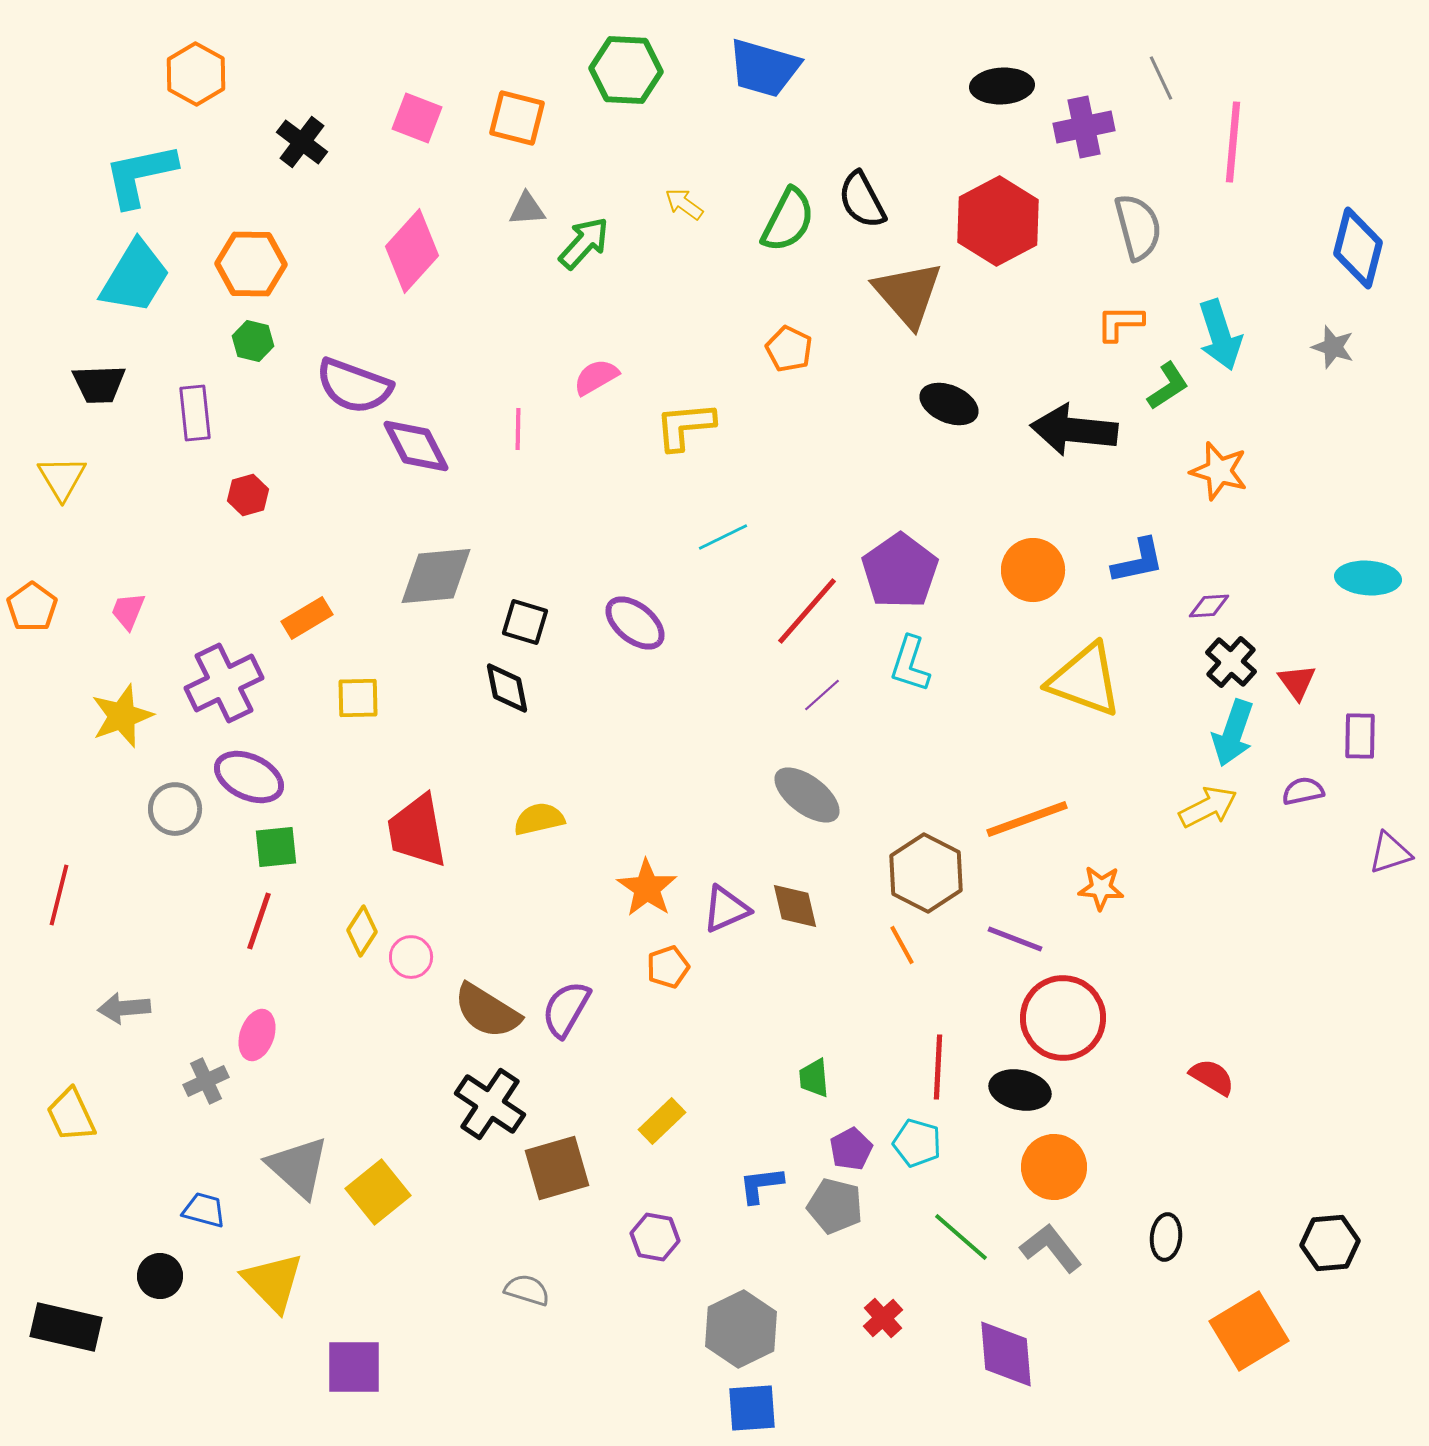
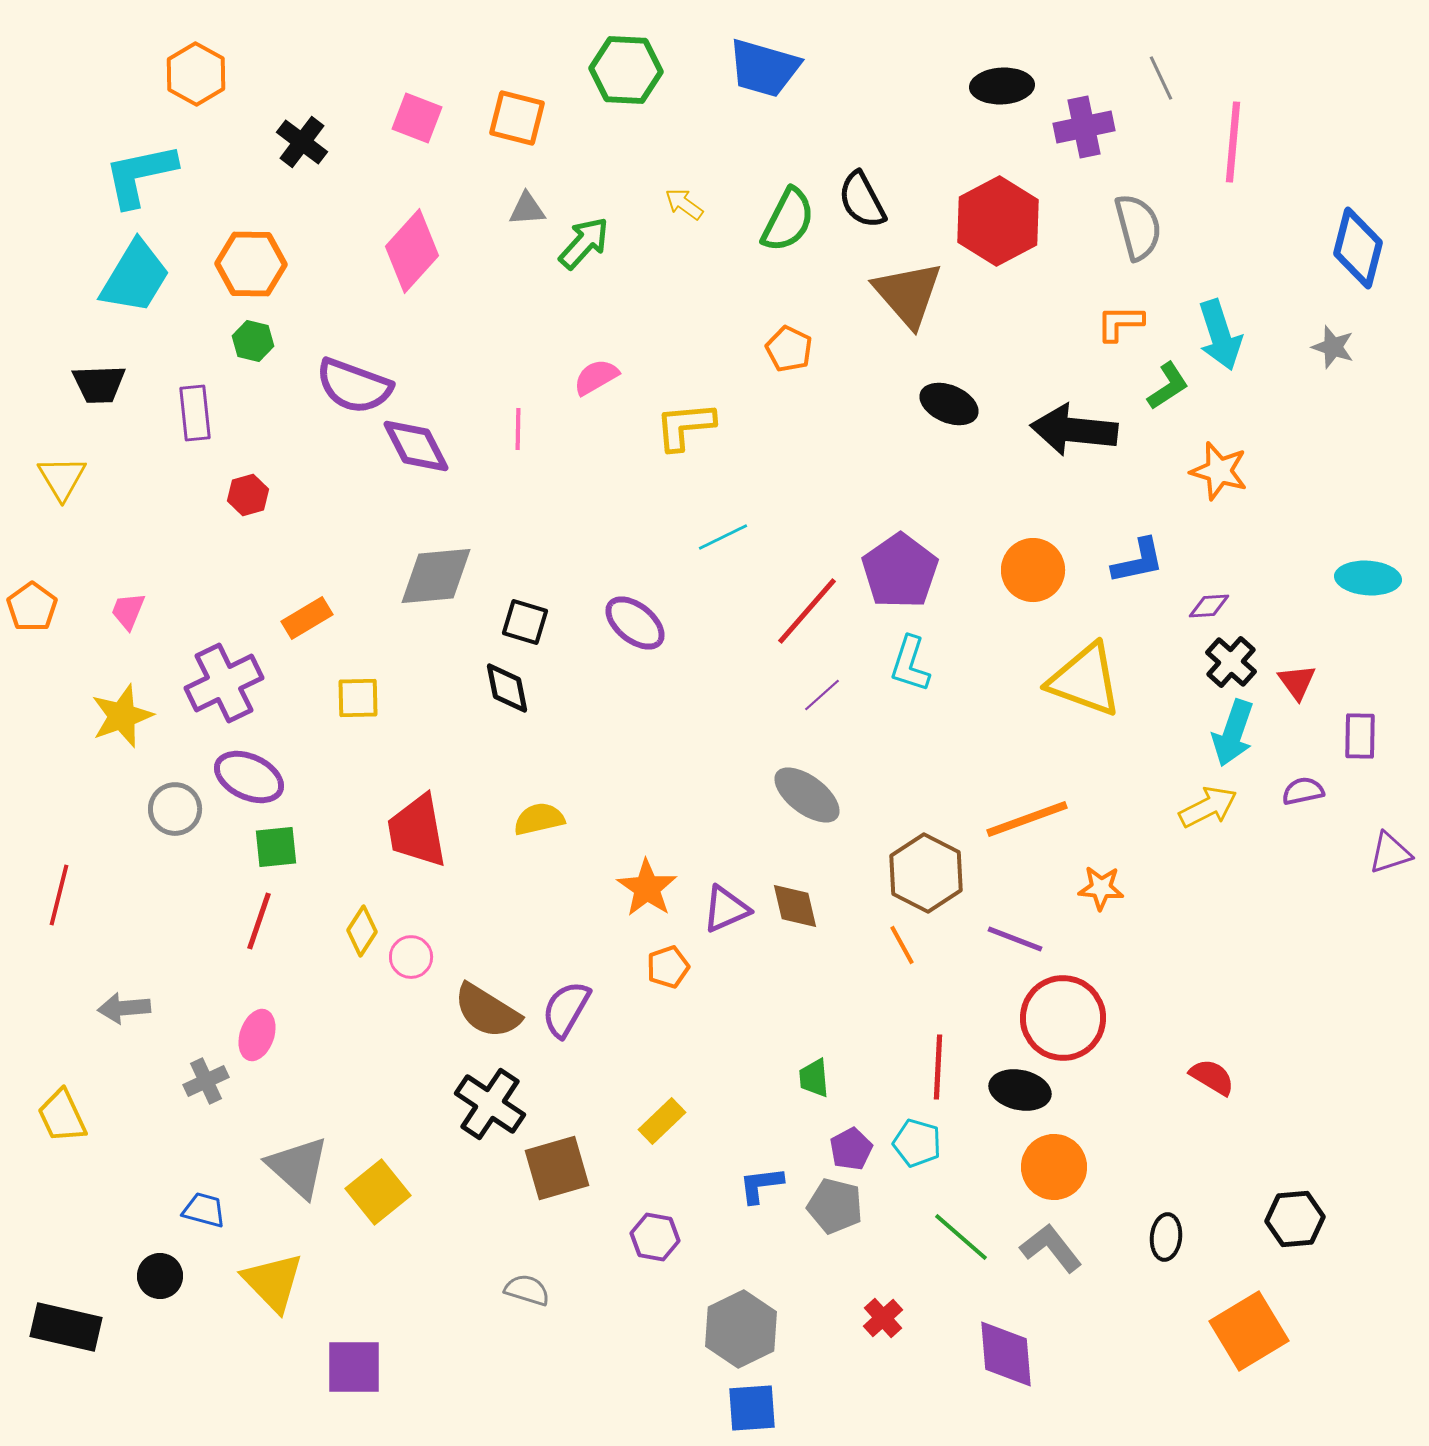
yellow trapezoid at (71, 1115): moved 9 px left, 1 px down
black hexagon at (1330, 1243): moved 35 px left, 24 px up
